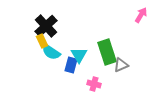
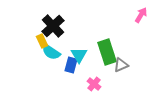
black cross: moved 7 px right
pink cross: rotated 24 degrees clockwise
